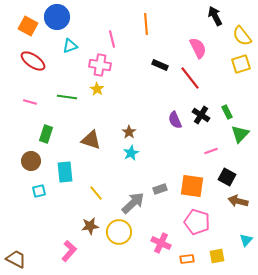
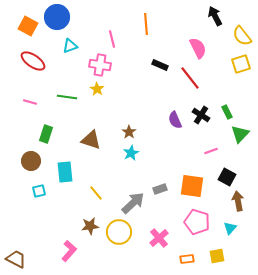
brown arrow at (238, 201): rotated 66 degrees clockwise
cyan triangle at (246, 240): moved 16 px left, 12 px up
pink cross at (161, 243): moved 2 px left, 5 px up; rotated 24 degrees clockwise
